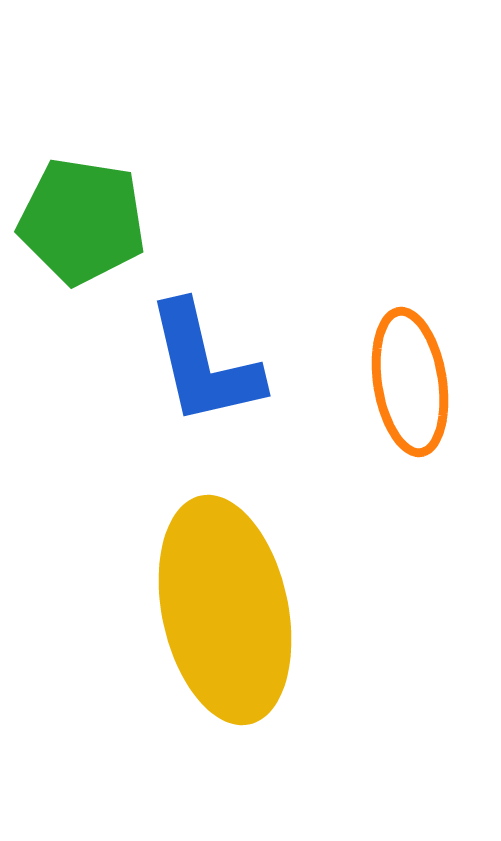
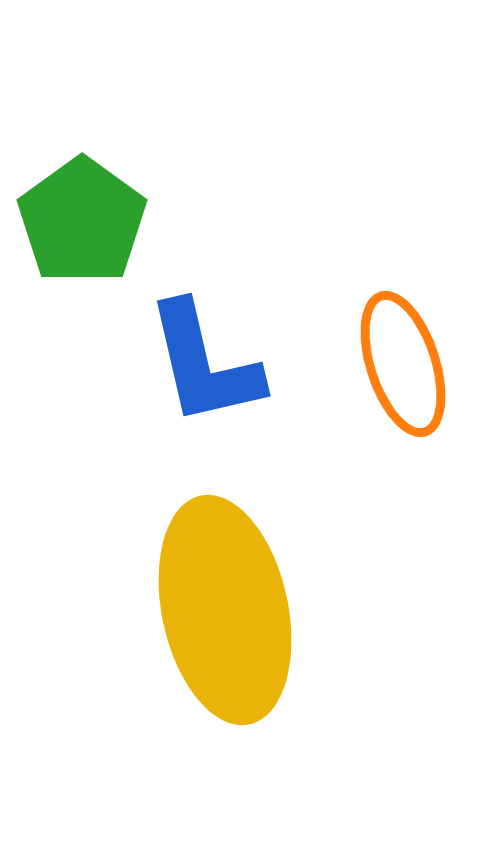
green pentagon: rotated 27 degrees clockwise
orange ellipse: moved 7 px left, 18 px up; rotated 9 degrees counterclockwise
